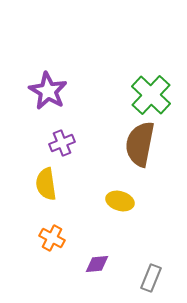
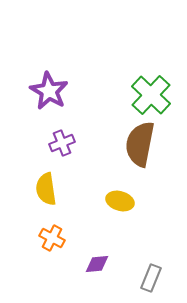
purple star: moved 1 px right
yellow semicircle: moved 5 px down
